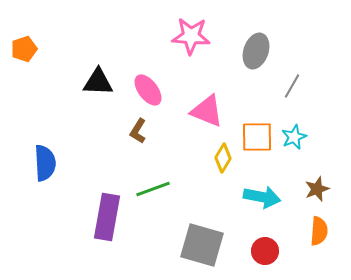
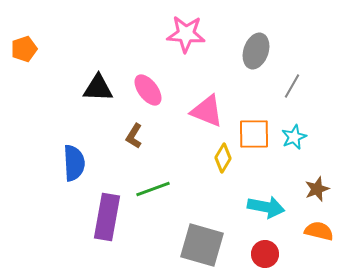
pink star: moved 5 px left, 2 px up
black triangle: moved 6 px down
brown L-shape: moved 4 px left, 5 px down
orange square: moved 3 px left, 3 px up
blue semicircle: moved 29 px right
cyan arrow: moved 4 px right, 10 px down
orange semicircle: rotated 80 degrees counterclockwise
red circle: moved 3 px down
